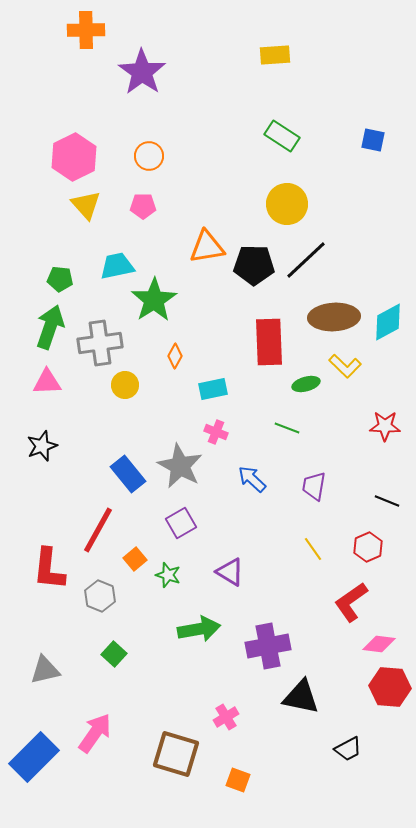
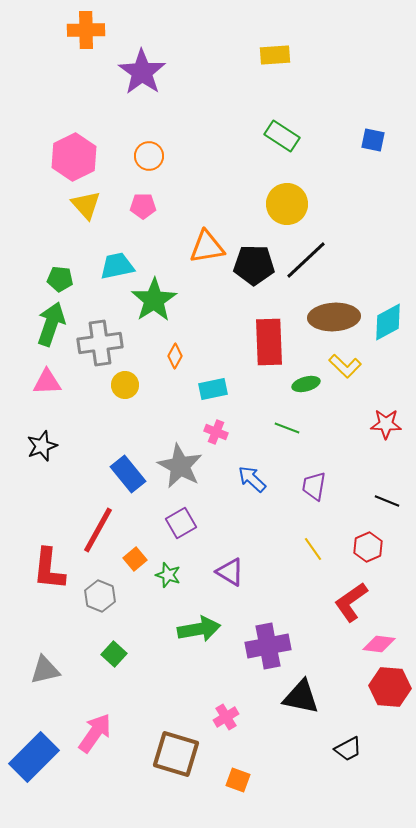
green arrow at (50, 327): moved 1 px right, 3 px up
red star at (385, 426): moved 1 px right, 2 px up
